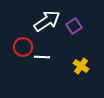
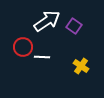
purple square: rotated 21 degrees counterclockwise
